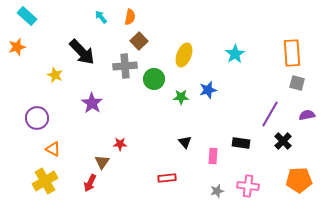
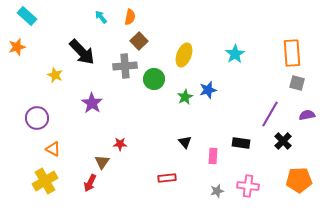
green star: moved 4 px right; rotated 28 degrees counterclockwise
